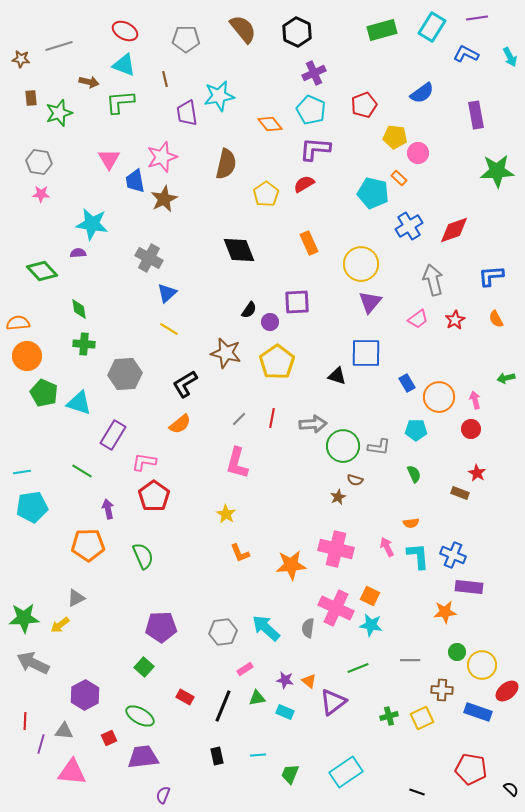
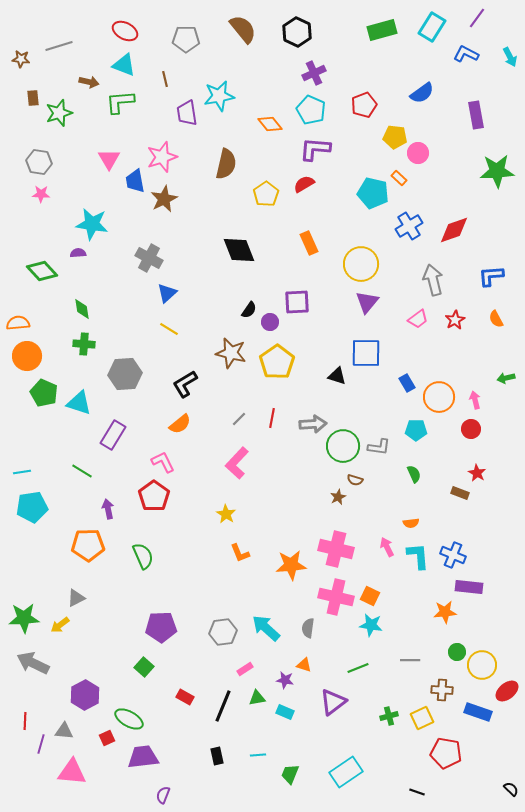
purple line at (477, 18): rotated 45 degrees counterclockwise
brown rectangle at (31, 98): moved 2 px right
purple triangle at (370, 302): moved 3 px left
green diamond at (79, 309): moved 3 px right
brown star at (226, 353): moved 5 px right
pink L-shape at (144, 462): moved 19 px right; rotated 55 degrees clockwise
pink L-shape at (237, 463): rotated 28 degrees clockwise
pink cross at (336, 608): moved 11 px up; rotated 12 degrees counterclockwise
orange triangle at (309, 681): moved 5 px left, 16 px up; rotated 21 degrees counterclockwise
green ellipse at (140, 716): moved 11 px left, 3 px down
red square at (109, 738): moved 2 px left
red pentagon at (471, 769): moved 25 px left, 16 px up
